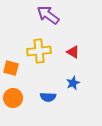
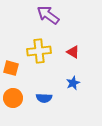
blue semicircle: moved 4 px left, 1 px down
